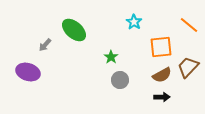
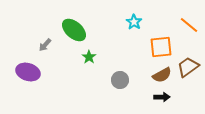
green star: moved 22 px left
brown trapezoid: rotated 10 degrees clockwise
